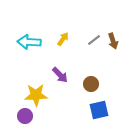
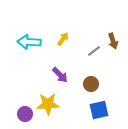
gray line: moved 11 px down
yellow star: moved 12 px right, 9 px down
purple circle: moved 2 px up
